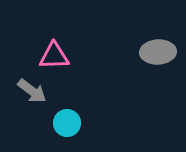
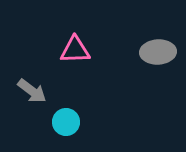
pink triangle: moved 21 px right, 6 px up
cyan circle: moved 1 px left, 1 px up
